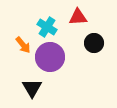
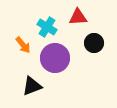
purple circle: moved 5 px right, 1 px down
black triangle: moved 2 px up; rotated 40 degrees clockwise
